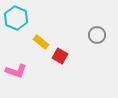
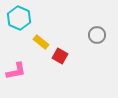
cyan hexagon: moved 3 px right
pink L-shape: rotated 30 degrees counterclockwise
